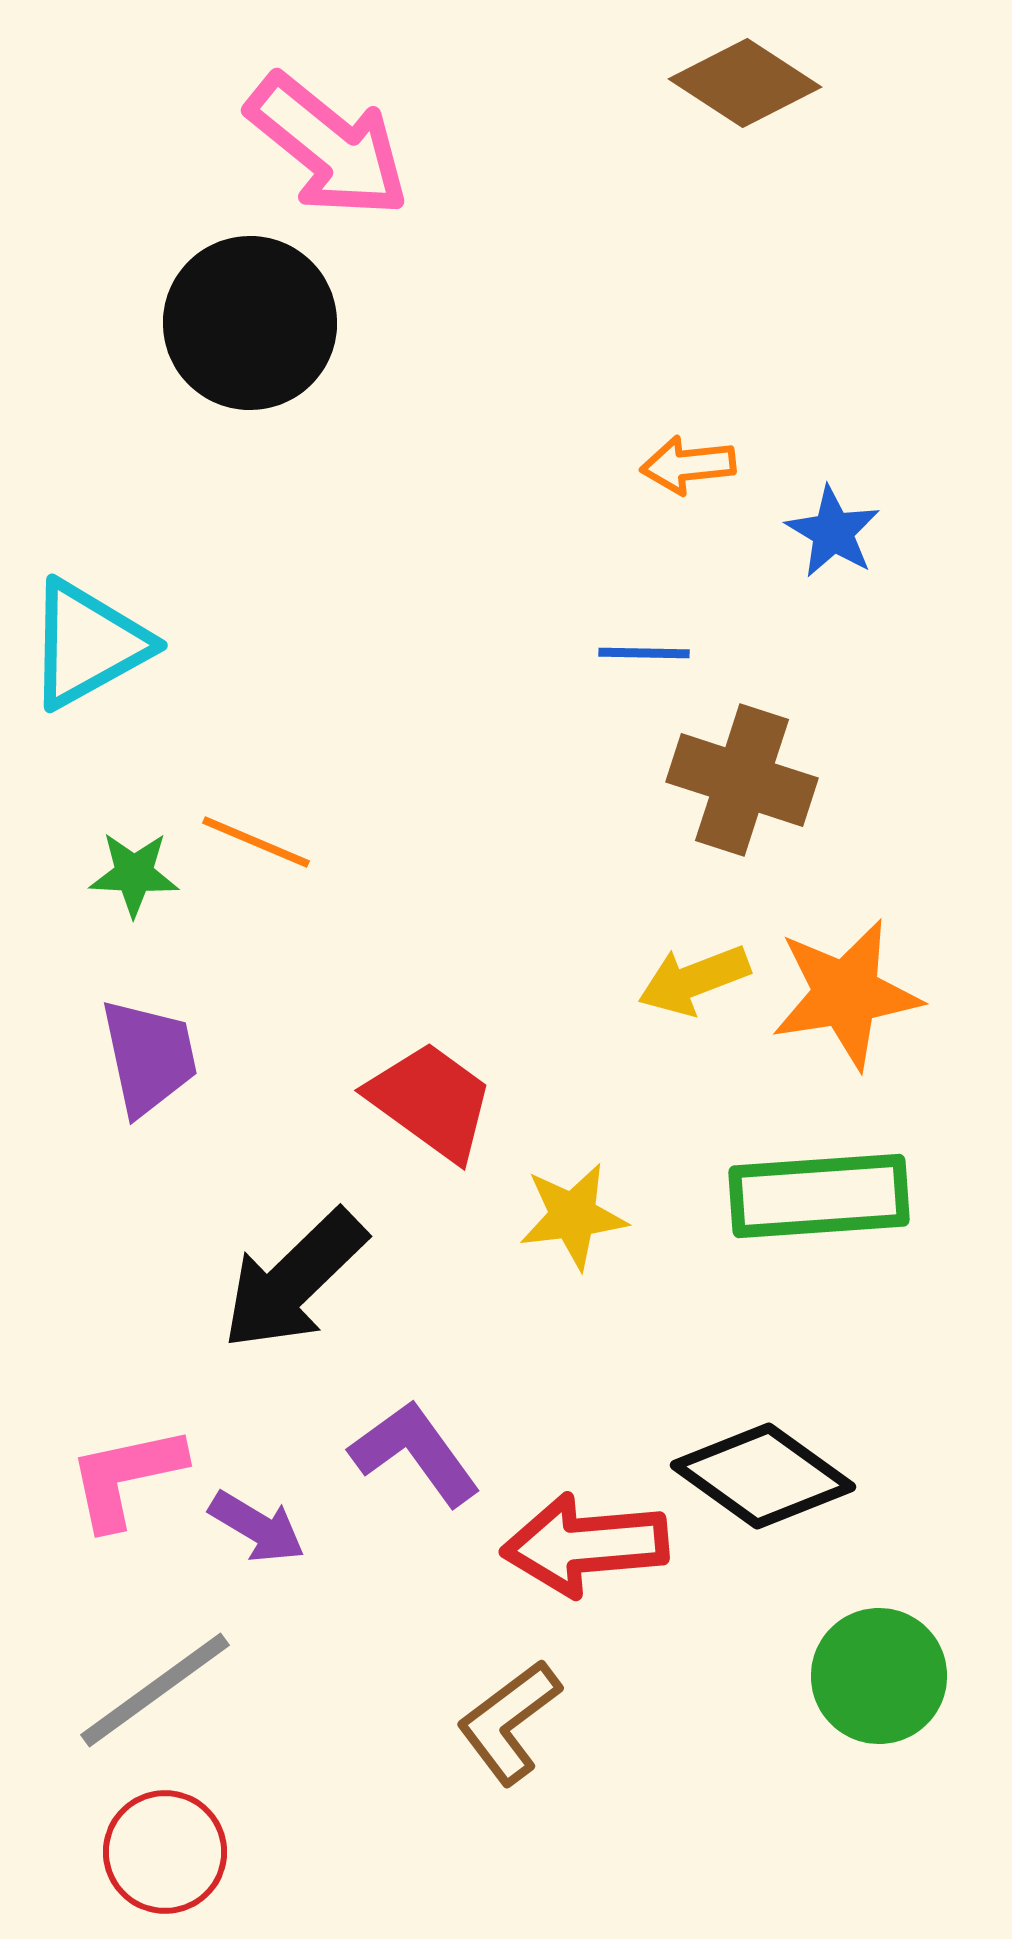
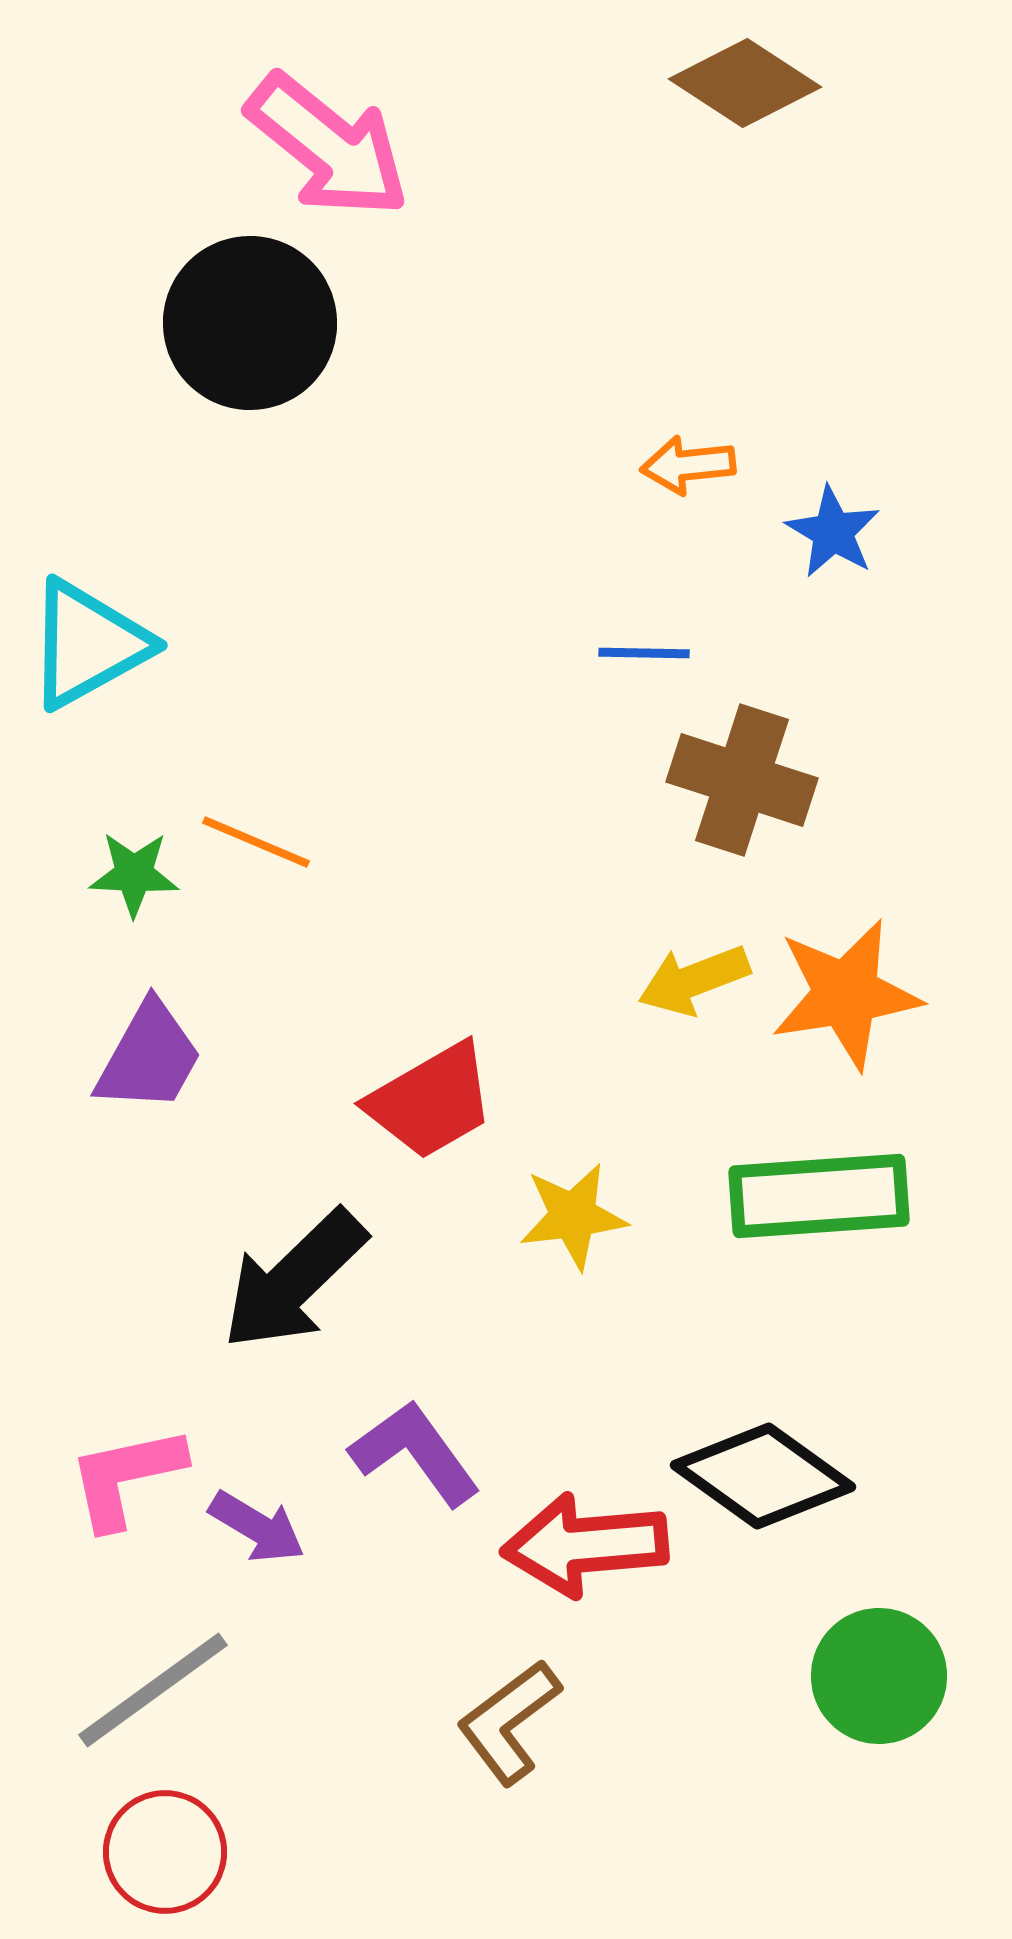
purple trapezoid: rotated 41 degrees clockwise
red trapezoid: rotated 114 degrees clockwise
gray line: moved 2 px left
